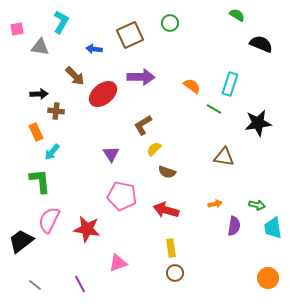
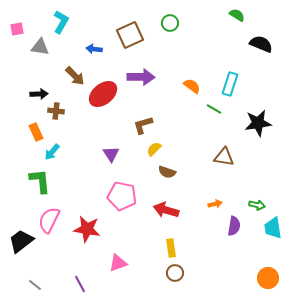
brown L-shape: rotated 15 degrees clockwise
